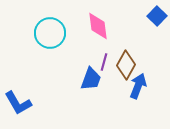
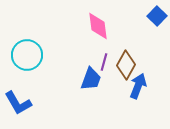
cyan circle: moved 23 px left, 22 px down
